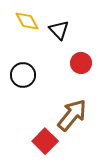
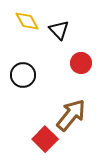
brown arrow: moved 1 px left
red square: moved 2 px up
